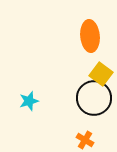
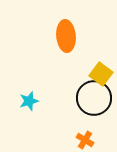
orange ellipse: moved 24 px left
